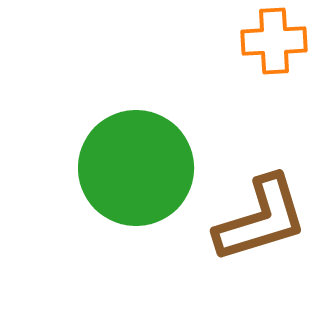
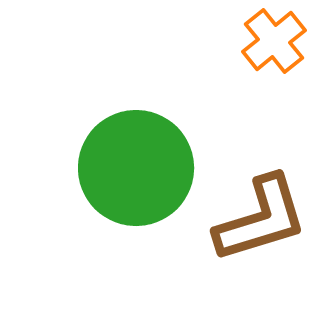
orange cross: rotated 36 degrees counterclockwise
